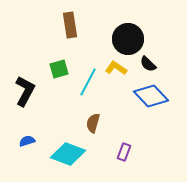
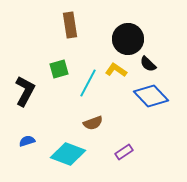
yellow L-shape: moved 2 px down
cyan line: moved 1 px down
brown semicircle: rotated 126 degrees counterclockwise
purple rectangle: rotated 36 degrees clockwise
